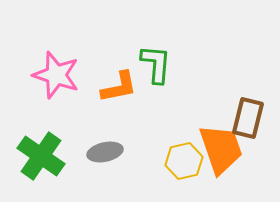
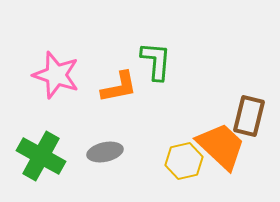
green L-shape: moved 3 px up
brown rectangle: moved 1 px right, 2 px up
orange trapezoid: moved 3 px up; rotated 28 degrees counterclockwise
green cross: rotated 6 degrees counterclockwise
